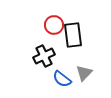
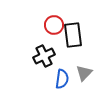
blue semicircle: rotated 120 degrees counterclockwise
